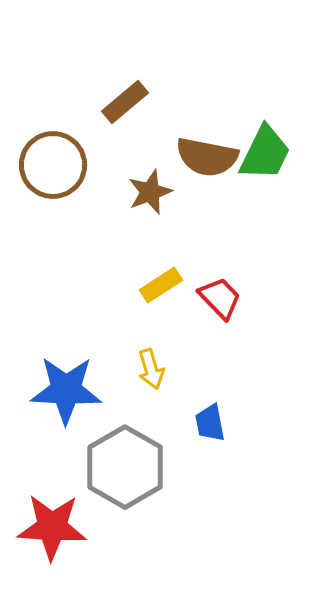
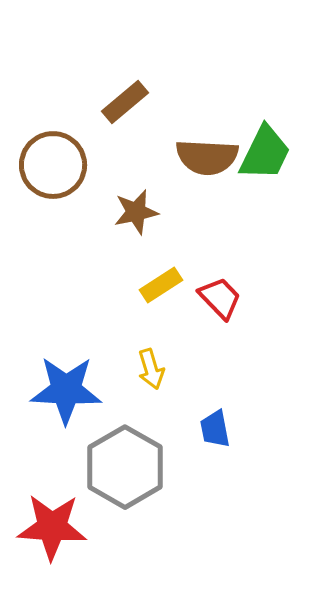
brown semicircle: rotated 8 degrees counterclockwise
brown star: moved 14 px left, 20 px down; rotated 9 degrees clockwise
blue trapezoid: moved 5 px right, 6 px down
